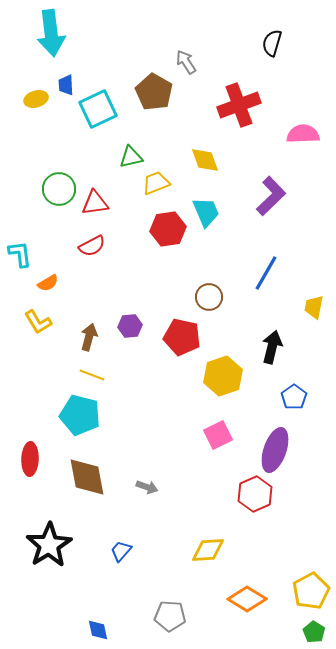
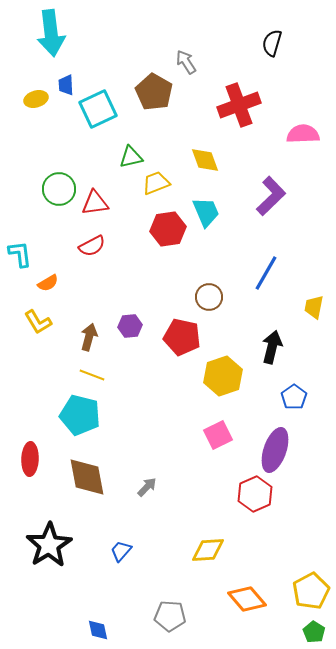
gray arrow at (147, 487): rotated 65 degrees counterclockwise
orange diamond at (247, 599): rotated 18 degrees clockwise
